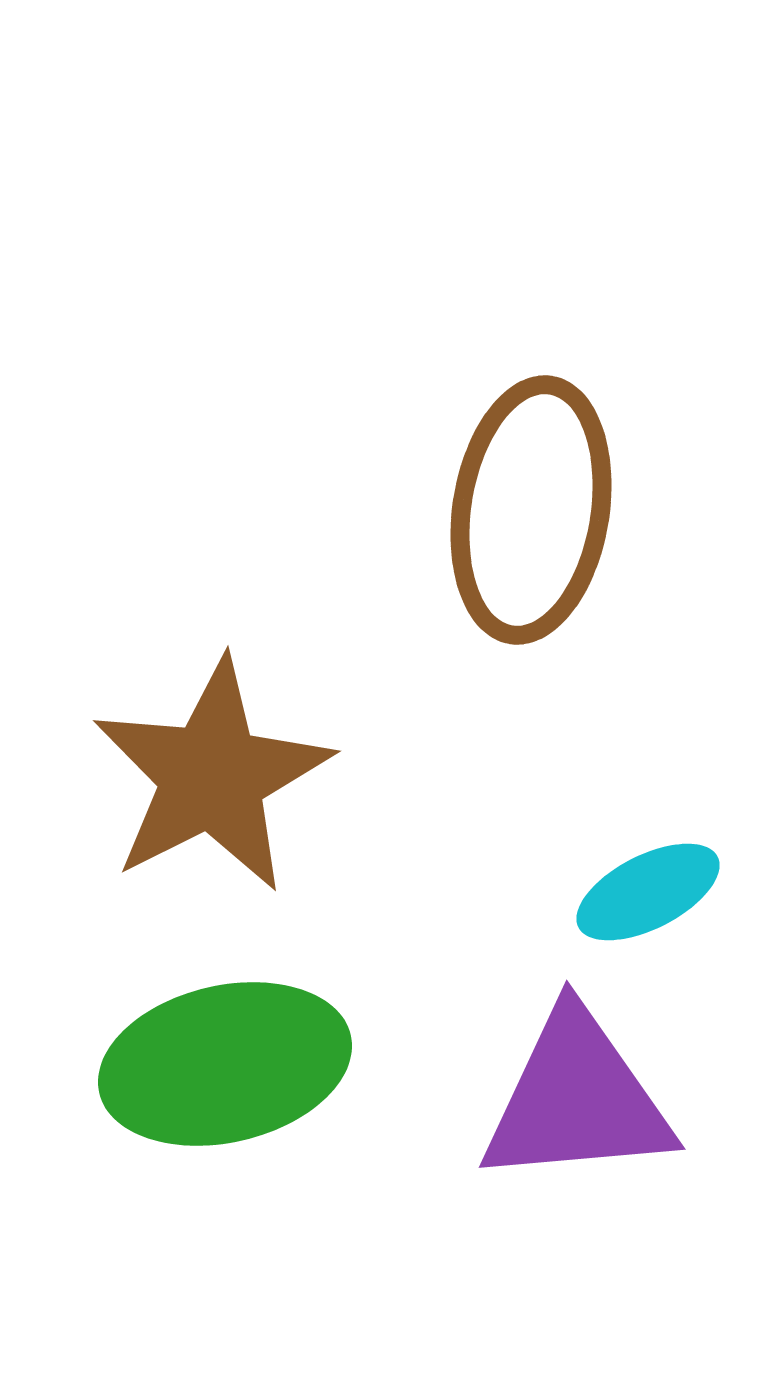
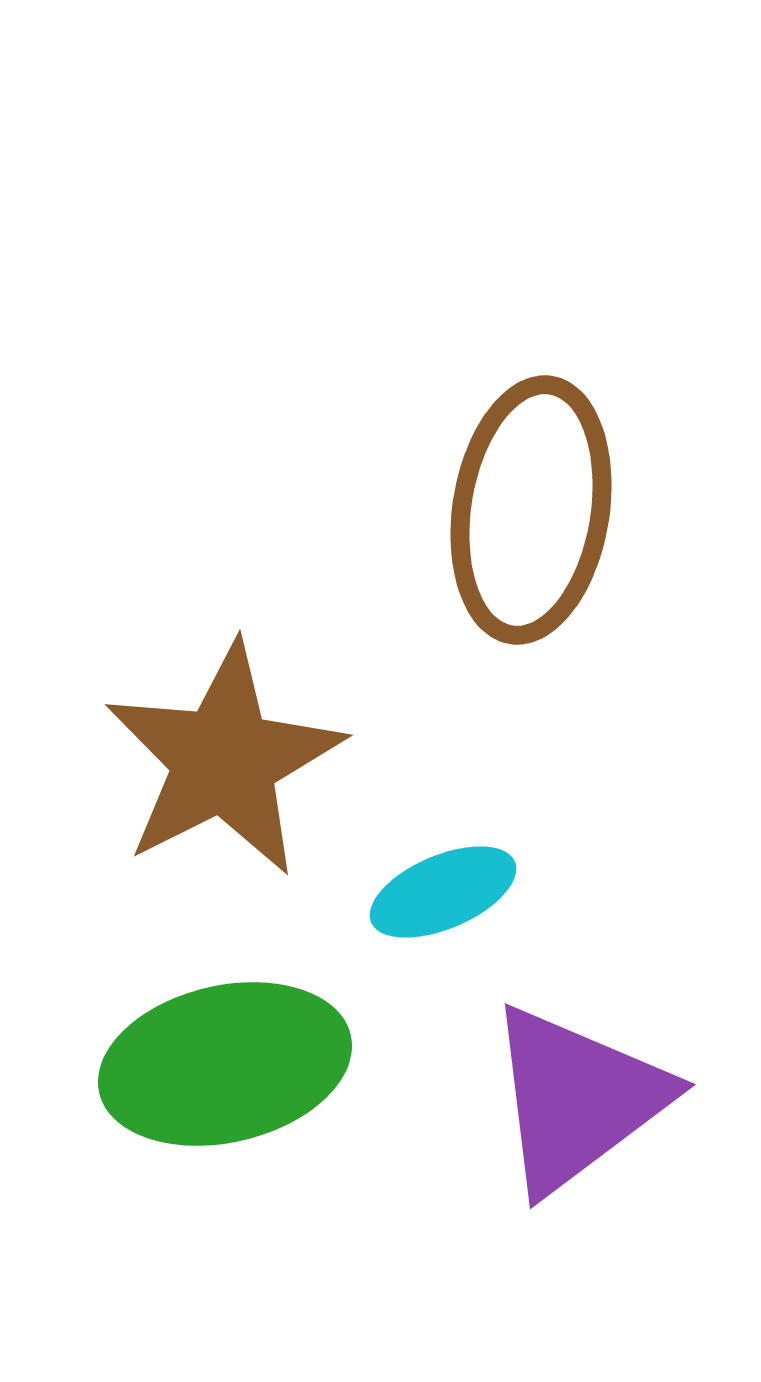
brown star: moved 12 px right, 16 px up
cyan ellipse: moved 205 px left; rotated 4 degrees clockwise
purple triangle: rotated 32 degrees counterclockwise
